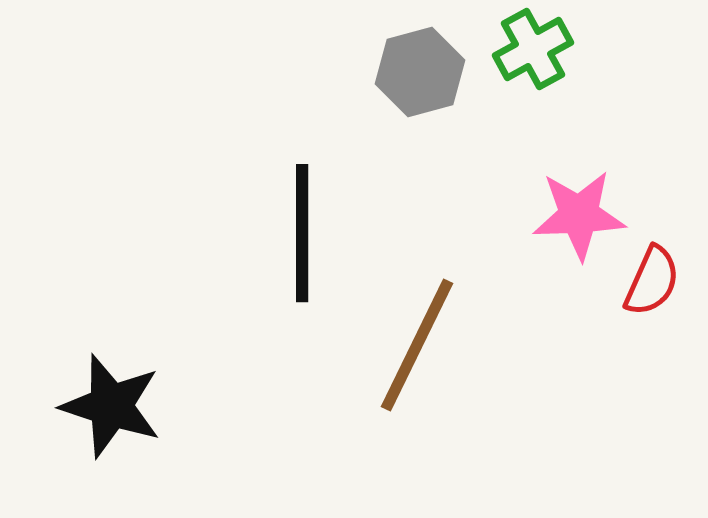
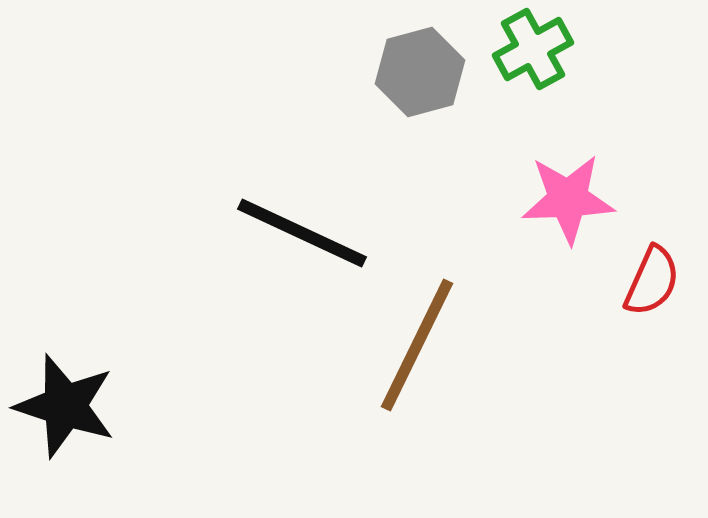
pink star: moved 11 px left, 16 px up
black line: rotated 65 degrees counterclockwise
black star: moved 46 px left
